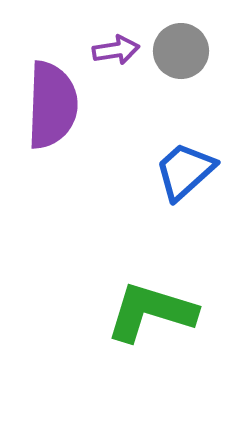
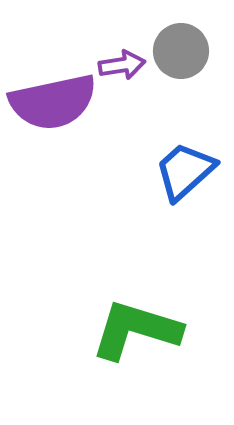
purple arrow: moved 6 px right, 15 px down
purple semicircle: moved 1 px right, 3 px up; rotated 76 degrees clockwise
green L-shape: moved 15 px left, 18 px down
